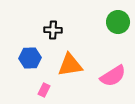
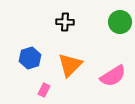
green circle: moved 2 px right
black cross: moved 12 px right, 8 px up
blue hexagon: rotated 15 degrees counterclockwise
orange triangle: rotated 36 degrees counterclockwise
